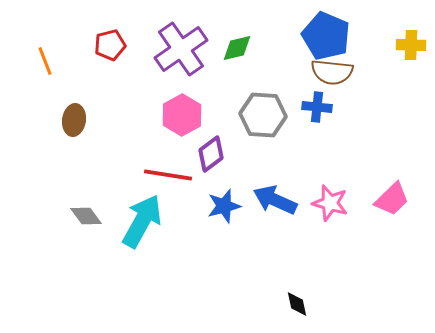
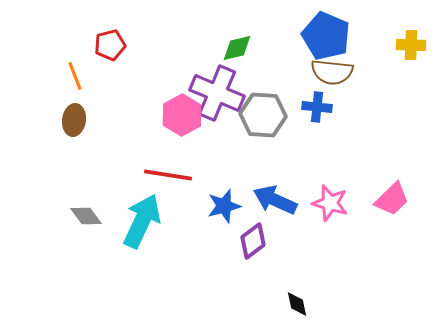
purple cross: moved 36 px right, 44 px down; rotated 32 degrees counterclockwise
orange line: moved 30 px right, 15 px down
purple diamond: moved 42 px right, 87 px down
cyan arrow: rotated 4 degrees counterclockwise
